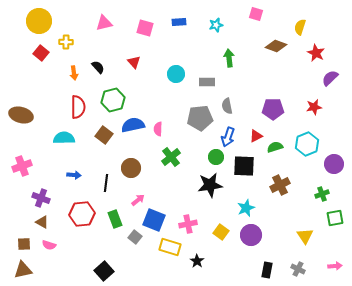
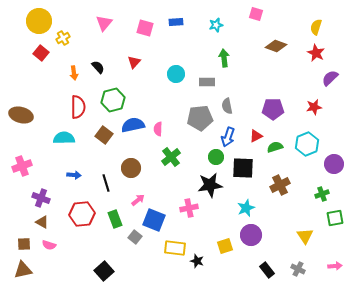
blue rectangle at (179, 22): moved 3 px left
pink triangle at (104, 23): rotated 36 degrees counterclockwise
yellow semicircle at (300, 27): moved 16 px right
yellow cross at (66, 42): moved 3 px left, 4 px up; rotated 32 degrees counterclockwise
green arrow at (229, 58): moved 5 px left
red triangle at (134, 62): rotated 24 degrees clockwise
black square at (244, 166): moved 1 px left, 2 px down
black line at (106, 183): rotated 24 degrees counterclockwise
pink cross at (188, 224): moved 1 px right, 16 px up
yellow square at (221, 232): moved 4 px right, 14 px down; rotated 35 degrees clockwise
yellow rectangle at (170, 247): moved 5 px right, 1 px down; rotated 10 degrees counterclockwise
black star at (197, 261): rotated 16 degrees counterclockwise
black rectangle at (267, 270): rotated 49 degrees counterclockwise
